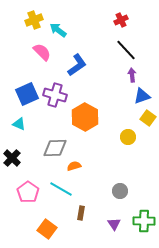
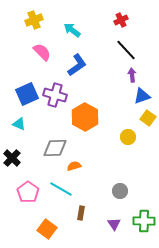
cyan arrow: moved 14 px right
